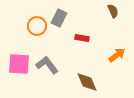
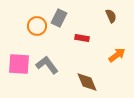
brown semicircle: moved 2 px left, 5 px down
